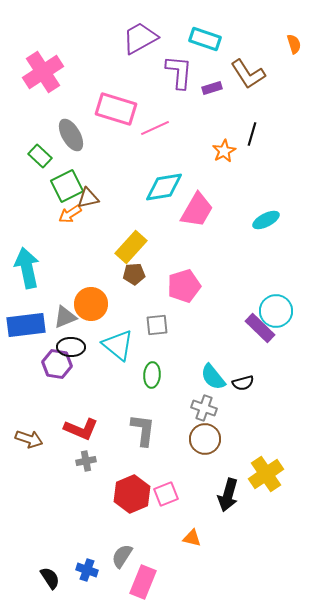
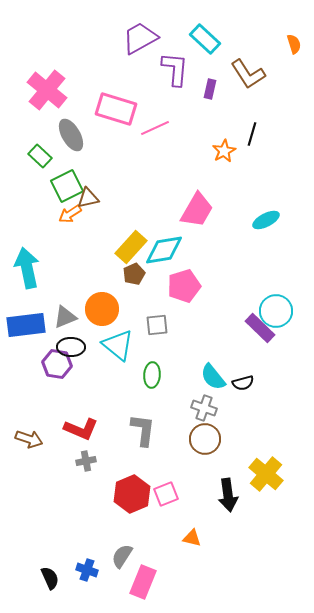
cyan rectangle at (205, 39): rotated 24 degrees clockwise
pink cross at (43, 72): moved 4 px right, 18 px down; rotated 18 degrees counterclockwise
purple L-shape at (179, 72): moved 4 px left, 3 px up
purple rectangle at (212, 88): moved 2 px left, 1 px down; rotated 60 degrees counterclockwise
cyan diamond at (164, 187): moved 63 px down
brown pentagon at (134, 274): rotated 20 degrees counterclockwise
orange circle at (91, 304): moved 11 px right, 5 px down
yellow cross at (266, 474): rotated 16 degrees counterclockwise
black arrow at (228, 495): rotated 24 degrees counterclockwise
black semicircle at (50, 578): rotated 10 degrees clockwise
